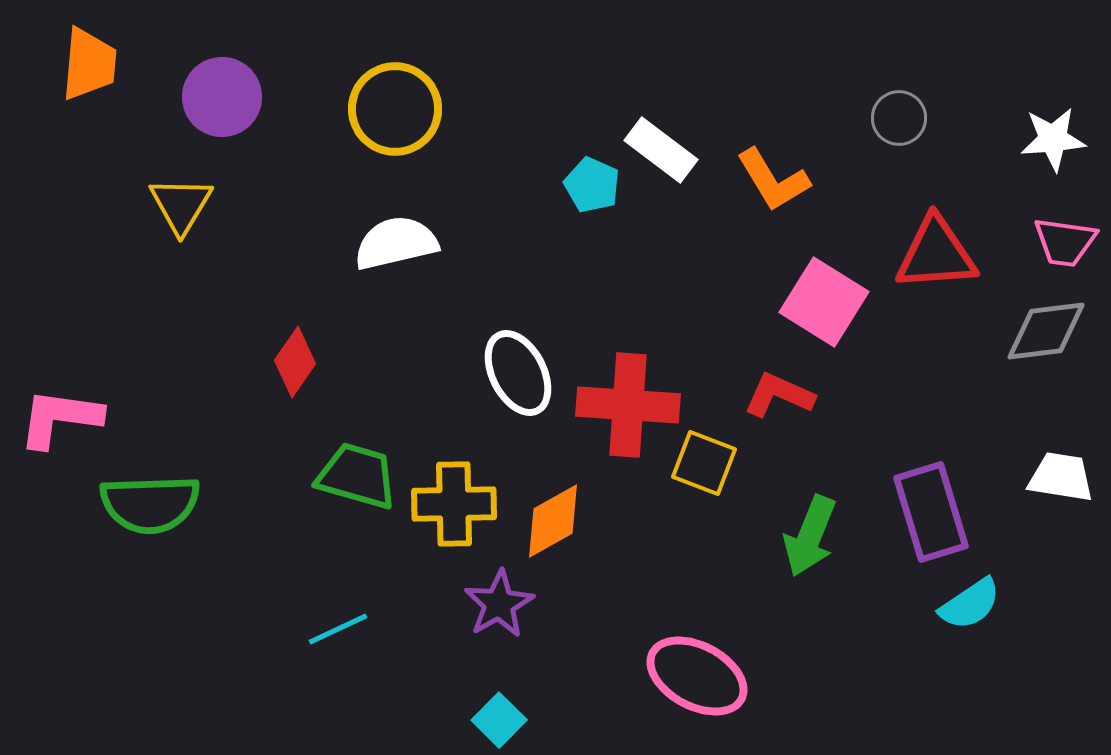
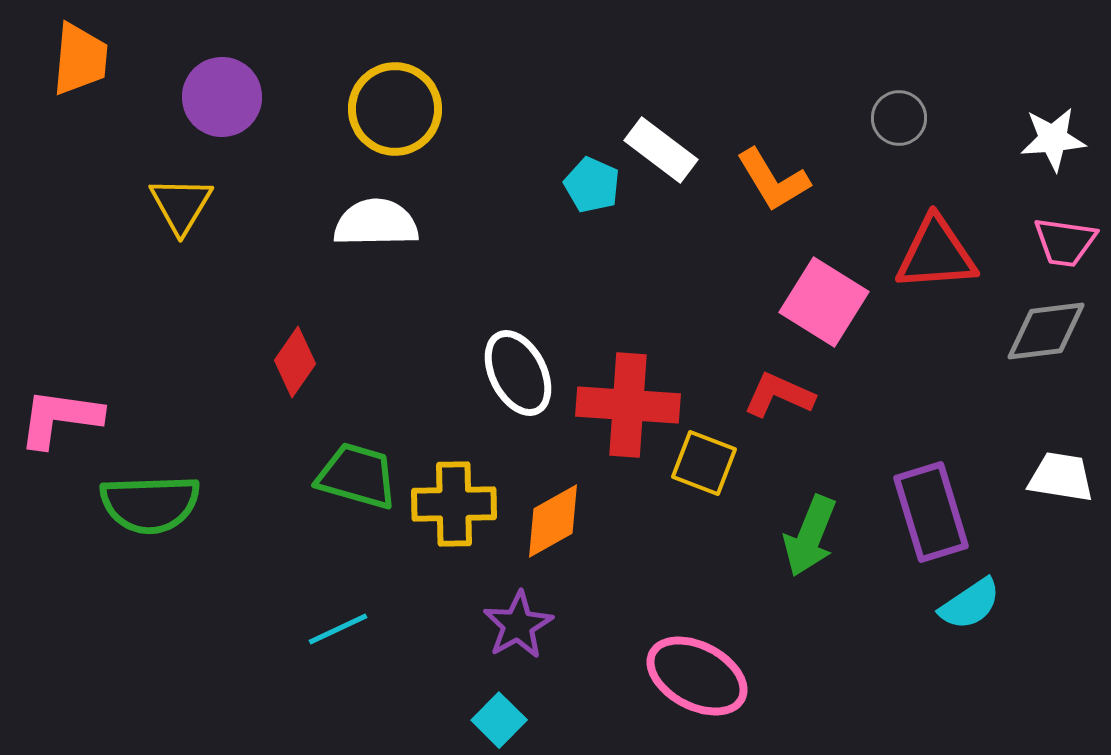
orange trapezoid: moved 9 px left, 5 px up
white semicircle: moved 20 px left, 20 px up; rotated 12 degrees clockwise
purple star: moved 19 px right, 21 px down
